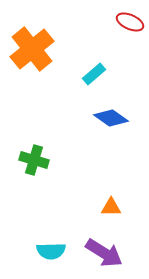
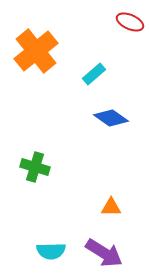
orange cross: moved 4 px right, 2 px down
green cross: moved 1 px right, 7 px down
